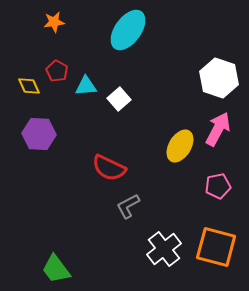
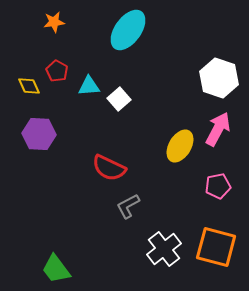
cyan triangle: moved 3 px right
